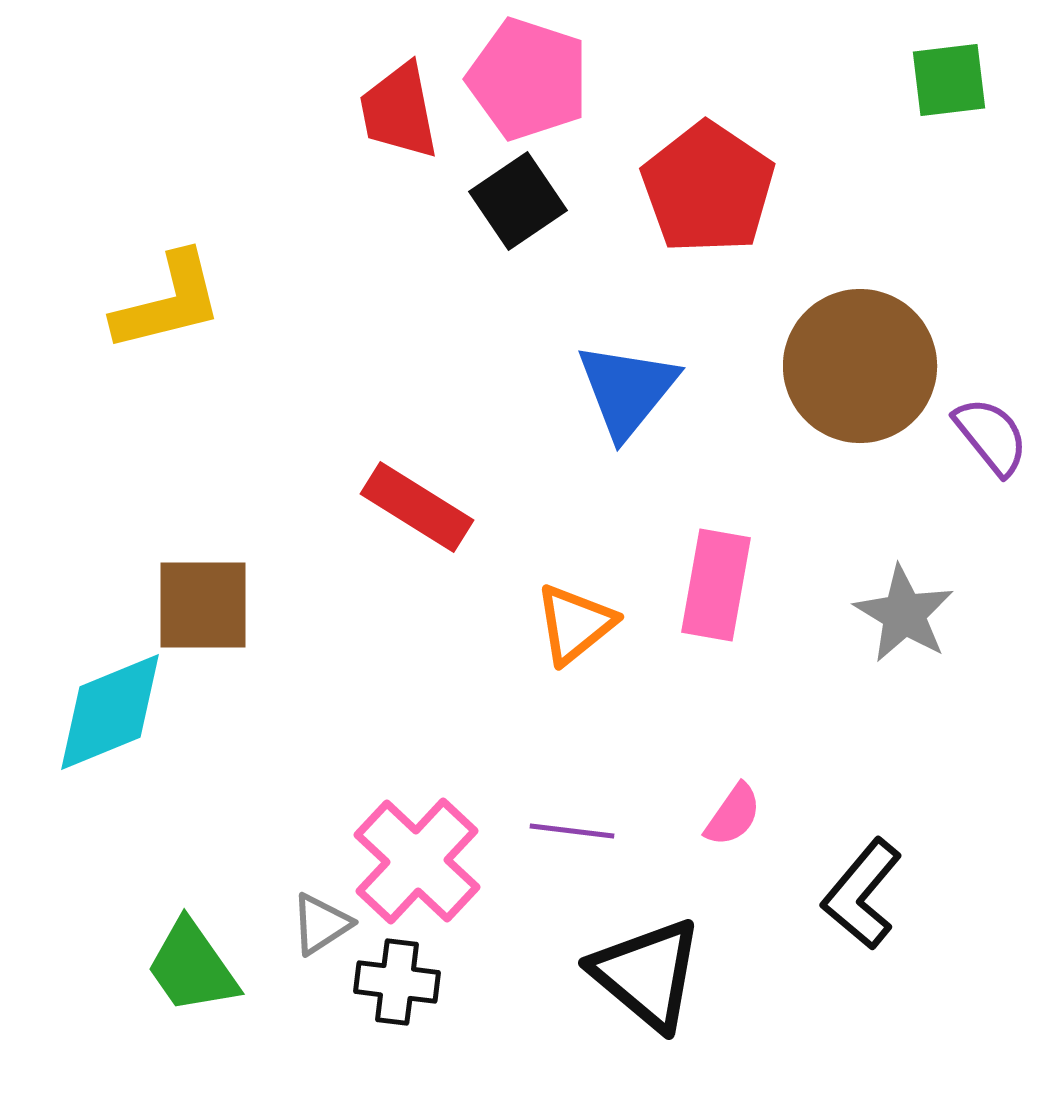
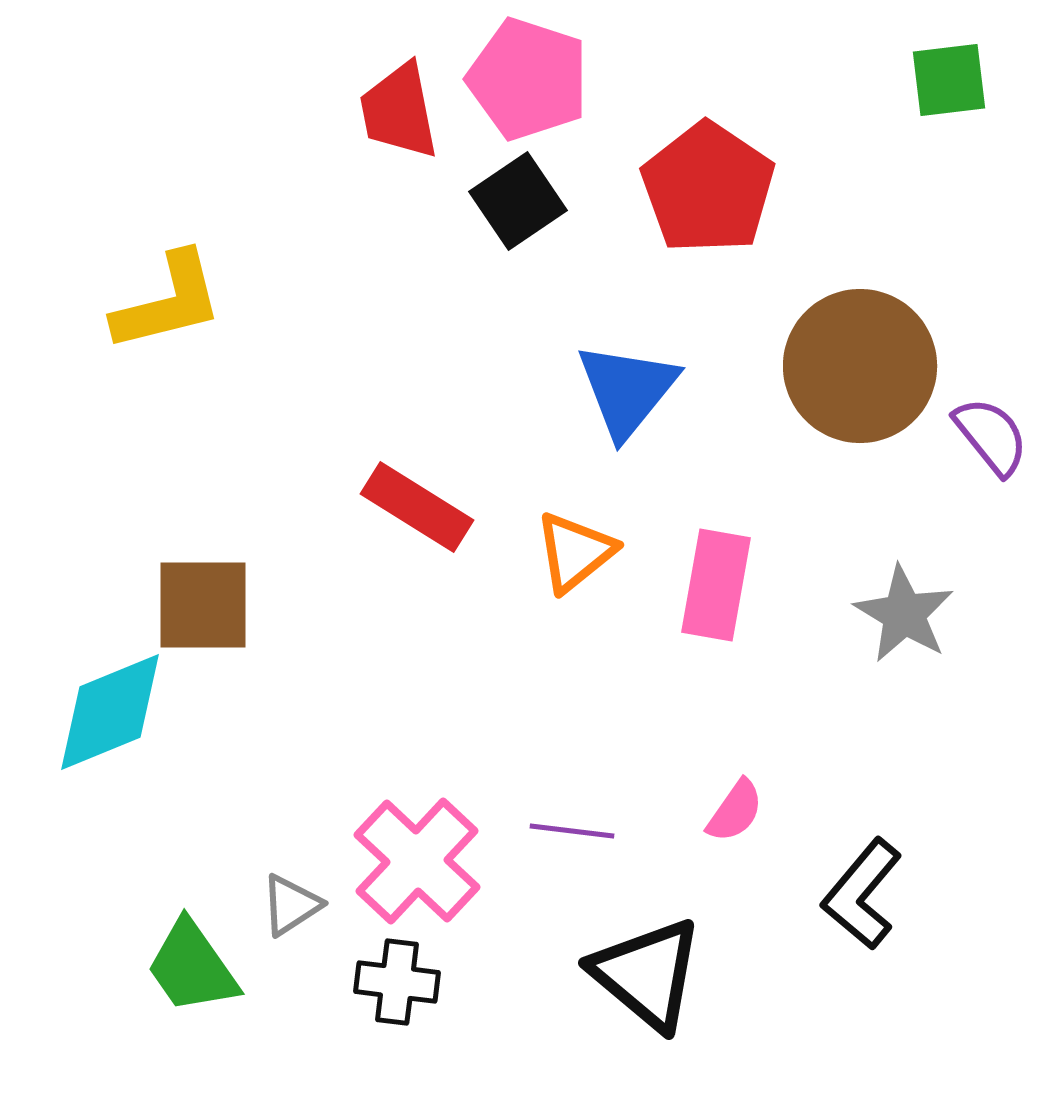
orange triangle: moved 72 px up
pink semicircle: moved 2 px right, 4 px up
gray triangle: moved 30 px left, 19 px up
